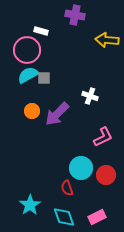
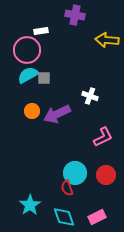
white rectangle: rotated 24 degrees counterclockwise
purple arrow: rotated 20 degrees clockwise
cyan circle: moved 6 px left, 5 px down
